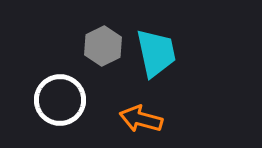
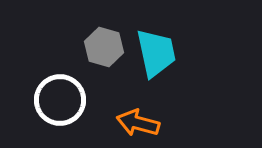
gray hexagon: moved 1 px right, 1 px down; rotated 18 degrees counterclockwise
orange arrow: moved 3 px left, 4 px down
